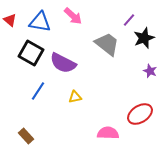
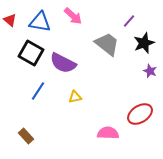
purple line: moved 1 px down
black star: moved 5 px down
